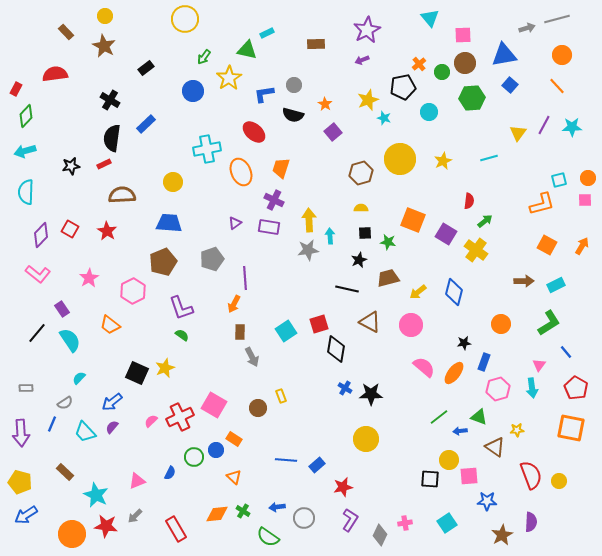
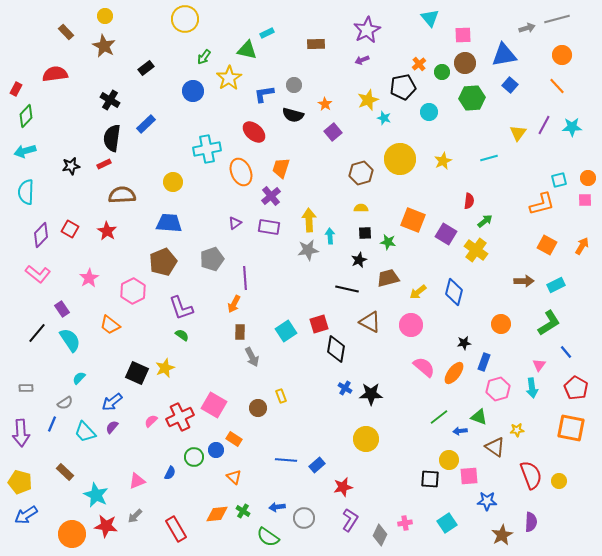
purple cross at (274, 200): moved 3 px left, 4 px up; rotated 24 degrees clockwise
